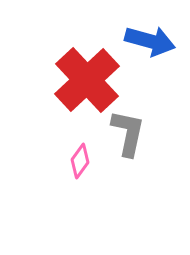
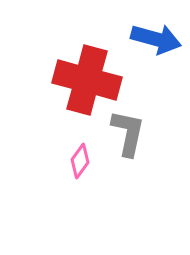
blue arrow: moved 6 px right, 2 px up
red cross: rotated 32 degrees counterclockwise
